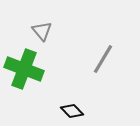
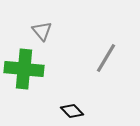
gray line: moved 3 px right, 1 px up
green cross: rotated 15 degrees counterclockwise
